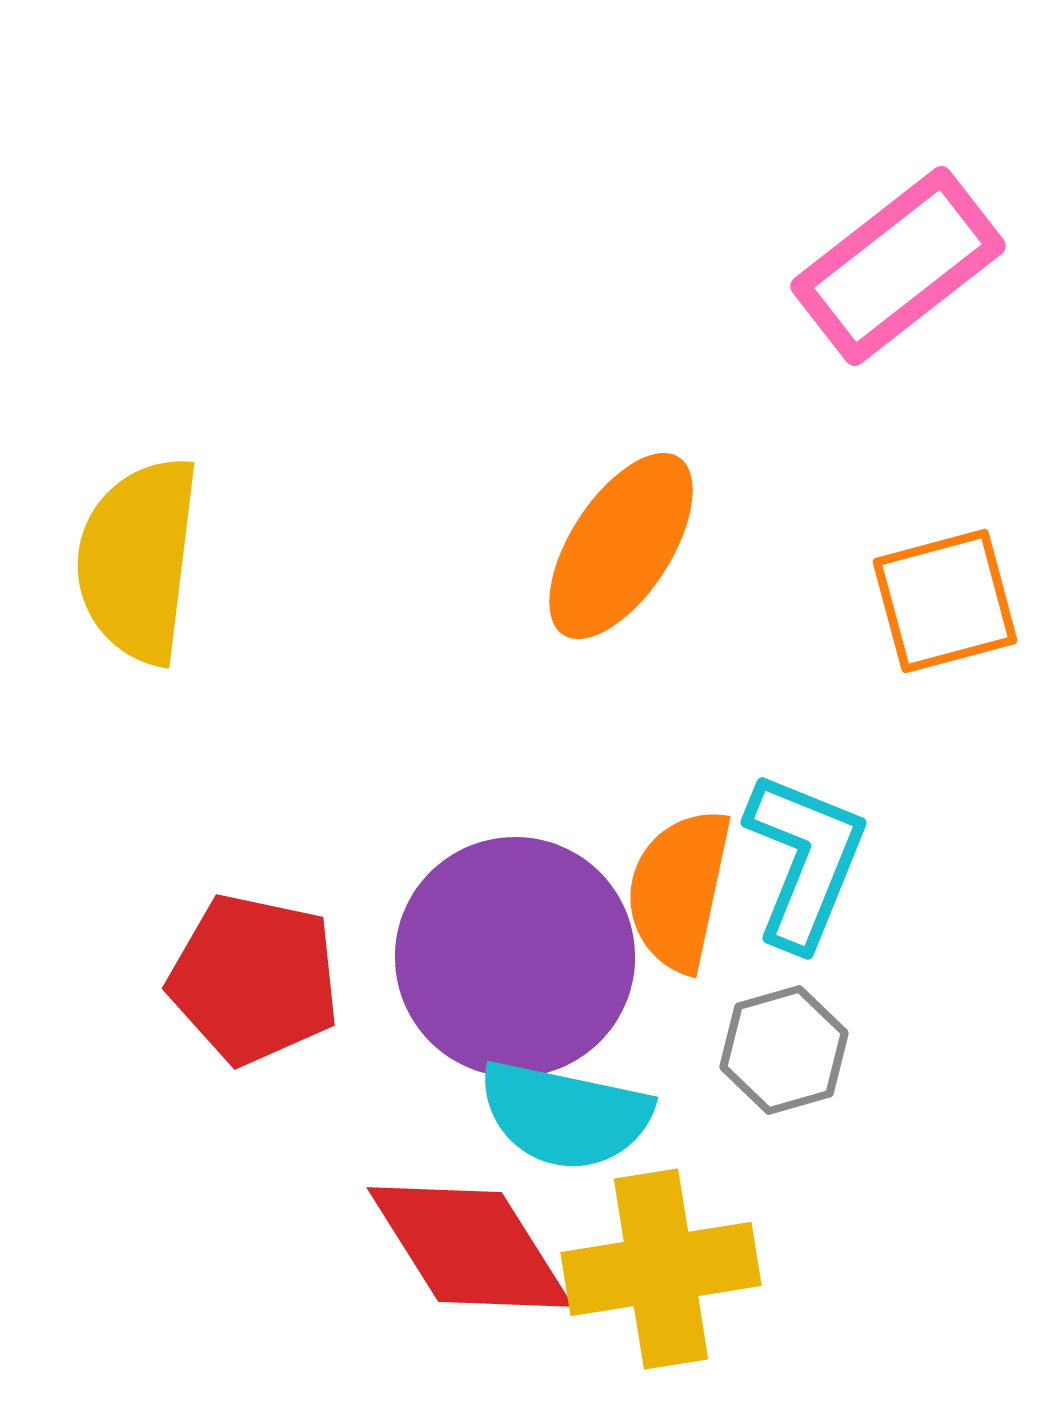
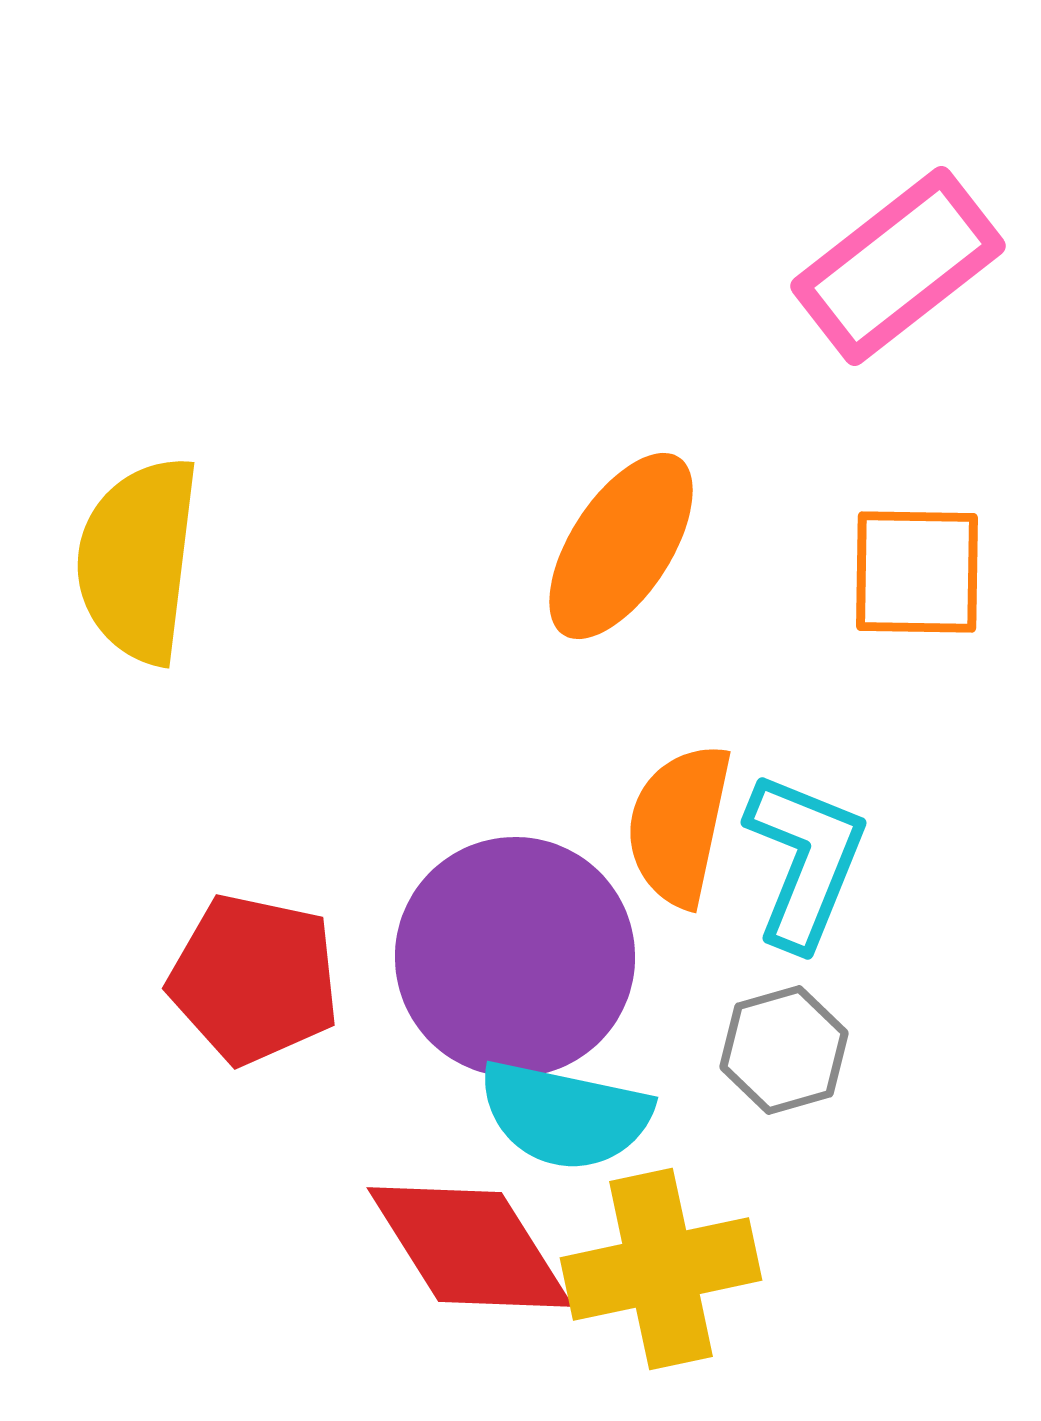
orange square: moved 28 px left, 29 px up; rotated 16 degrees clockwise
orange semicircle: moved 65 px up
yellow cross: rotated 3 degrees counterclockwise
